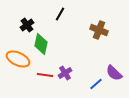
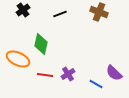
black line: rotated 40 degrees clockwise
black cross: moved 4 px left, 15 px up
brown cross: moved 18 px up
purple cross: moved 3 px right, 1 px down
blue line: rotated 72 degrees clockwise
